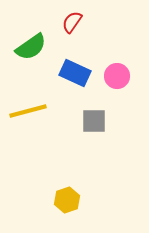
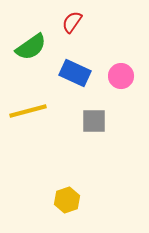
pink circle: moved 4 px right
